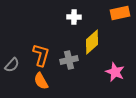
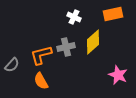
orange rectangle: moved 7 px left, 1 px down
white cross: rotated 24 degrees clockwise
yellow diamond: moved 1 px right
orange L-shape: rotated 120 degrees counterclockwise
gray cross: moved 3 px left, 13 px up
pink star: moved 3 px right, 3 px down
